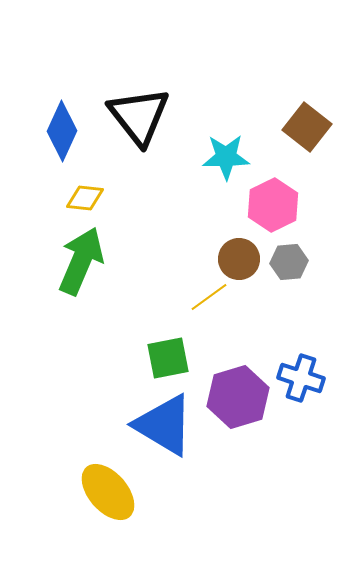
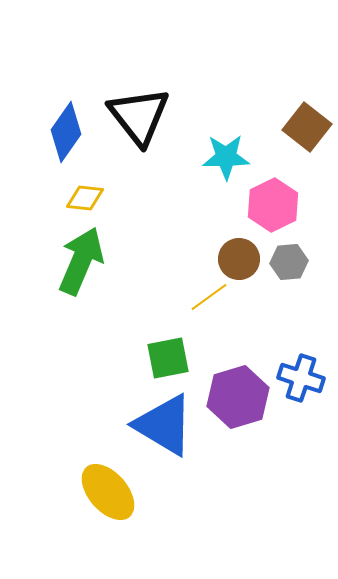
blue diamond: moved 4 px right, 1 px down; rotated 10 degrees clockwise
